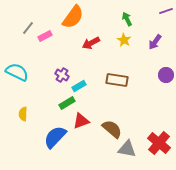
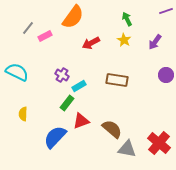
green rectangle: rotated 21 degrees counterclockwise
